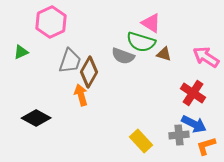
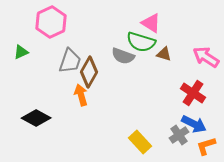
gray cross: rotated 30 degrees counterclockwise
yellow rectangle: moved 1 px left, 1 px down
